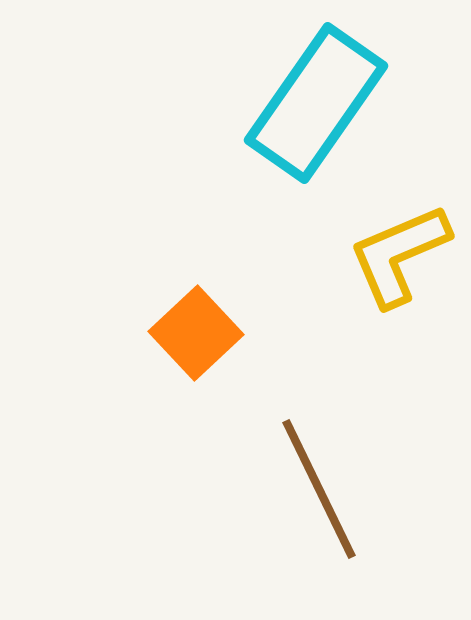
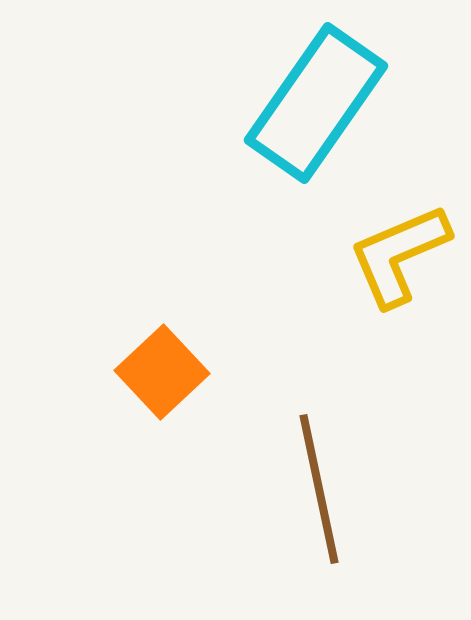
orange square: moved 34 px left, 39 px down
brown line: rotated 14 degrees clockwise
